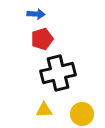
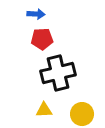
red pentagon: rotated 15 degrees clockwise
